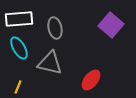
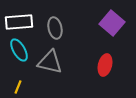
white rectangle: moved 3 px down
purple square: moved 1 px right, 2 px up
cyan ellipse: moved 2 px down
gray triangle: moved 1 px up
red ellipse: moved 14 px right, 15 px up; rotated 25 degrees counterclockwise
